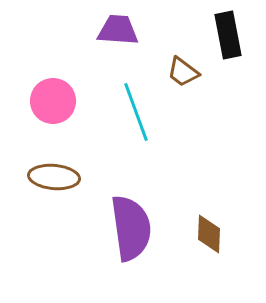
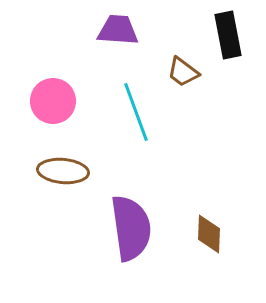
brown ellipse: moved 9 px right, 6 px up
